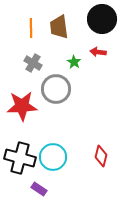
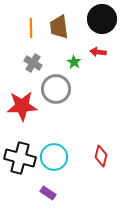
cyan circle: moved 1 px right
purple rectangle: moved 9 px right, 4 px down
